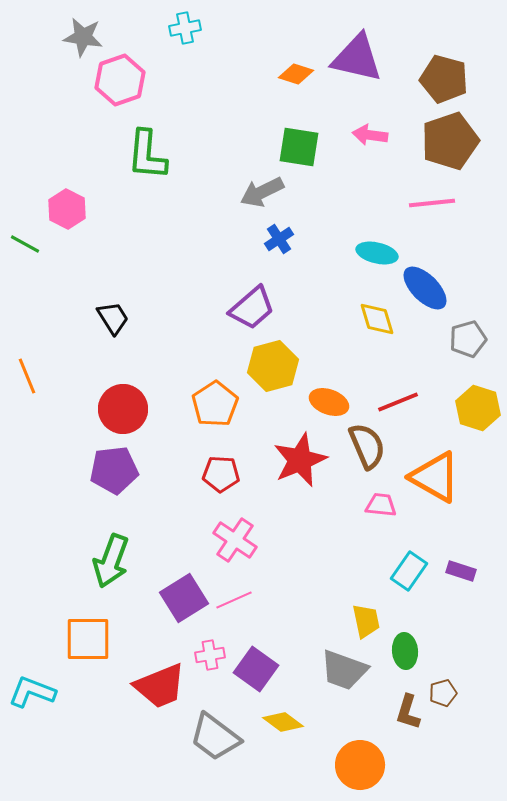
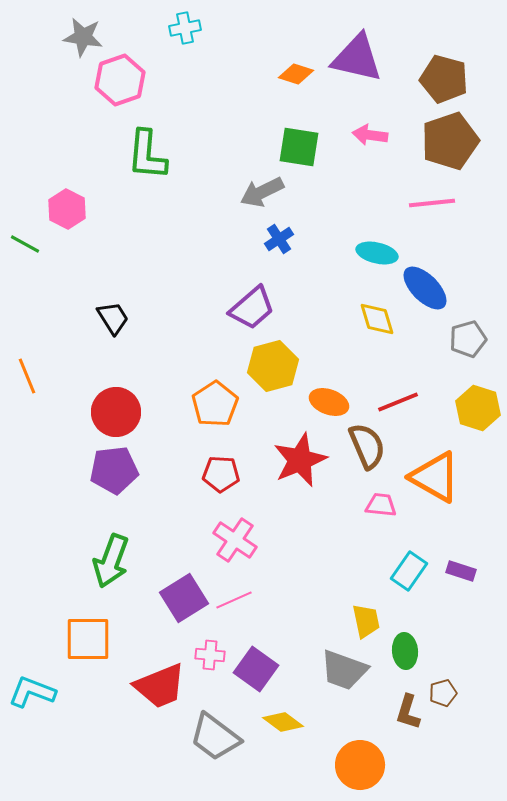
red circle at (123, 409): moved 7 px left, 3 px down
pink cross at (210, 655): rotated 16 degrees clockwise
